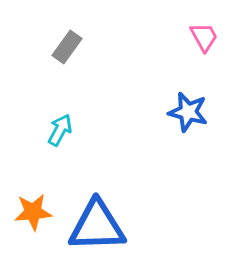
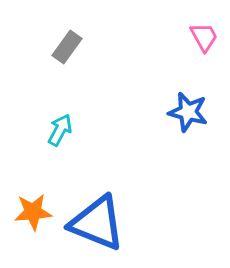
blue triangle: moved 3 px up; rotated 24 degrees clockwise
